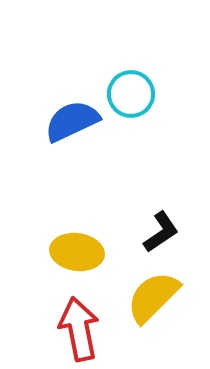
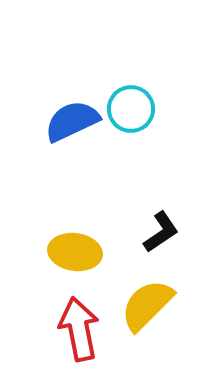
cyan circle: moved 15 px down
yellow ellipse: moved 2 px left
yellow semicircle: moved 6 px left, 8 px down
